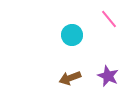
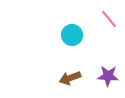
purple star: rotated 20 degrees counterclockwise
